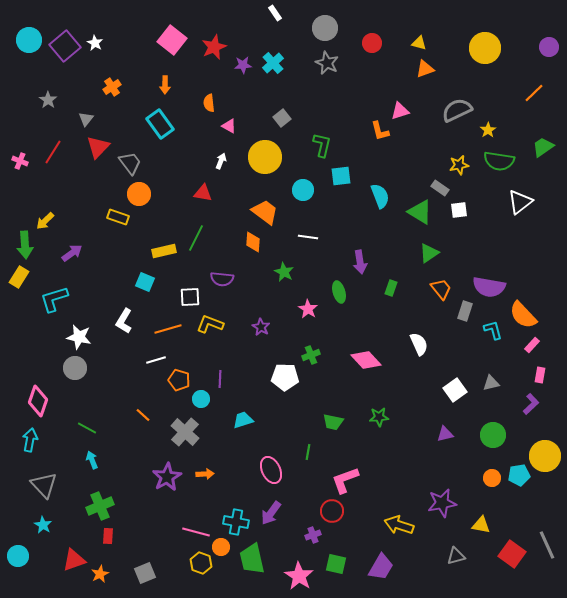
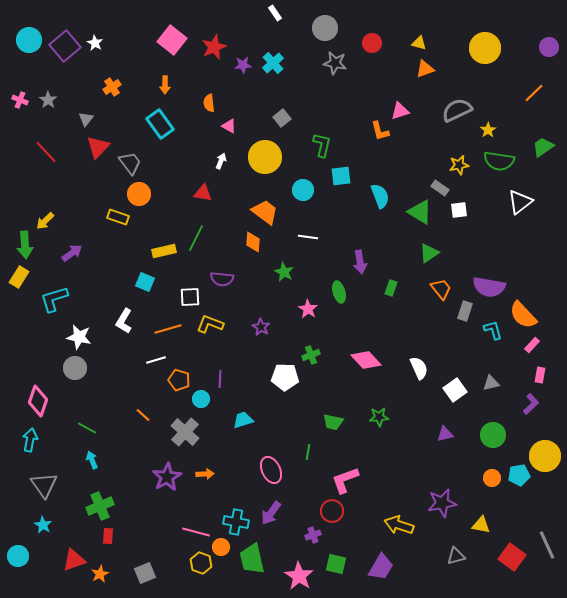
gray star at (327, 63): moved 8 px right; rotated 15 degrees counterclockwise
red line at (53, 152): moved 7 px left; rotated 75 degrees counterclockwise
pink cross at (20, 161): moved 61 px up
white semicircle at (419, 344): moved 24 px down
gray triangle at (44, 485): rotated 8 degrees clockwise
red square at (512, 554): moved 3 px down
